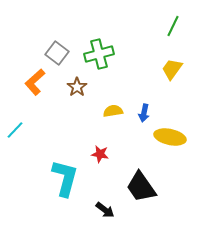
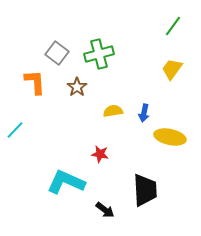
green line: rotated 10 degrees clockwise
orange L-shape: rotated 128 degrees clockwise
cyan L-shape: moved 1 px right, 4 px down; rotated 81 degrees counterclockwise
black trapezoid: moved 4 px right, 3 px down; rotated 148 degrees counterclockwise
